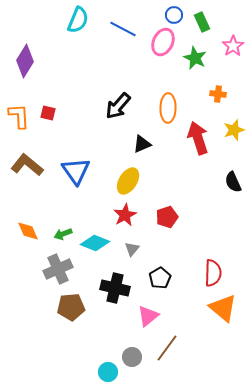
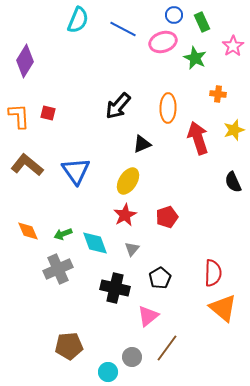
pink ellipse: rotated 48 degrees clockwise
cyan diamond: rotated 48 degrees clockwise
brown pentagon: moved 2 px left, 39 px down
